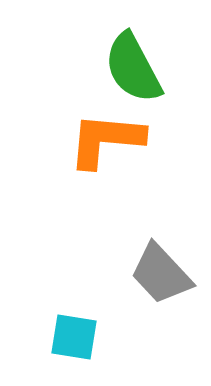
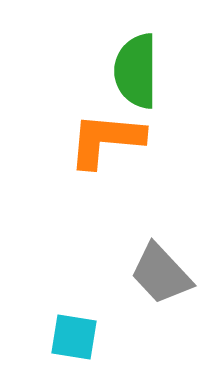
green semicircle: moved 3 px right, 3 px down; rotated 28 degrees clockwise
